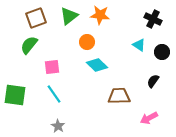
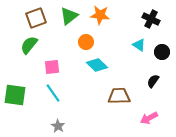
black cross: moved 2 px left
orange circle: moved 1 px left
cyan line: moved 1 px left, 1 px up
